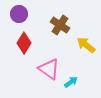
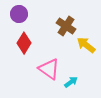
brown cross: moved 6 px right, 1 px down
